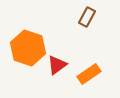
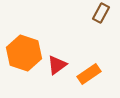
brown rectangle: moved 14 px right, 4 px up
orange hexagon: moved 4 px left, 5 px down
